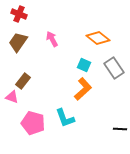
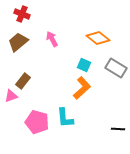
red cross: moved 3 px right
brown trapezoid: rotated 15 degrees clockwise
gray rectangle: moved 2 px right; rotated 25 degrees counterclockwise
orange L-shape: moved 1 px left, 1 px up
pink triangle: moved 1 px left, 1 px up; rotated 40 degrees counterclockwise
cyan L-shape: rotated 15 degrees clockwise
pink pentagon: moved 4 px right, 1 px up
black line: moved 2 px left
